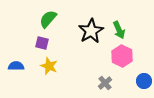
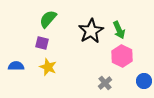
yellow star: moved 1 px left, 1 px down
